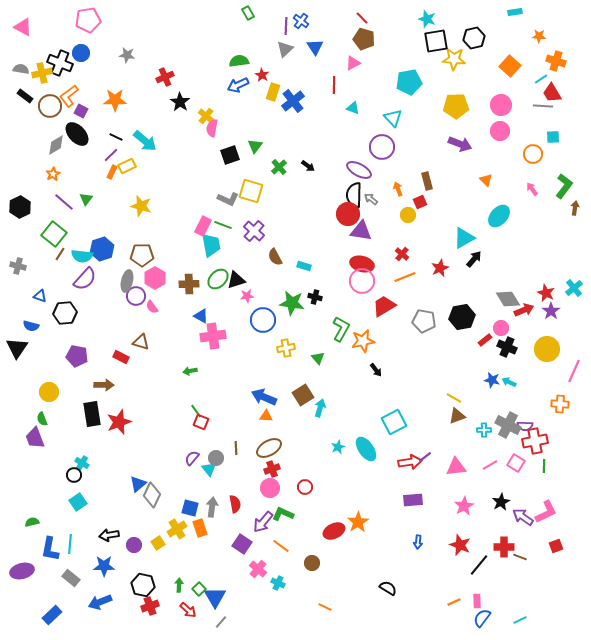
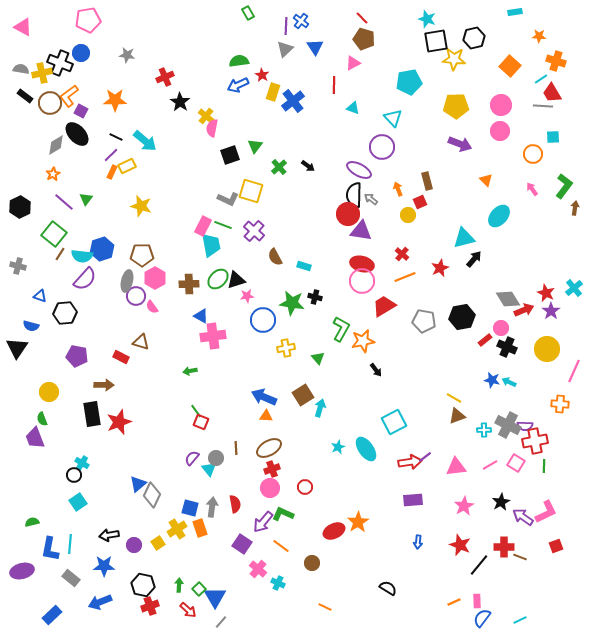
brown circle at (50, 106): moved 3 px up
cyan triangle at (464, 238): rotated 15 degrees clockwise
